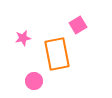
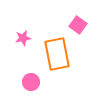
pink square: rotated 24 degrees counterclockwise
pink circle: moved 3 px left, 1 px down
